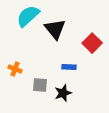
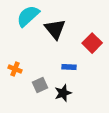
gray square: rotated 28 degrees counterclockwise
